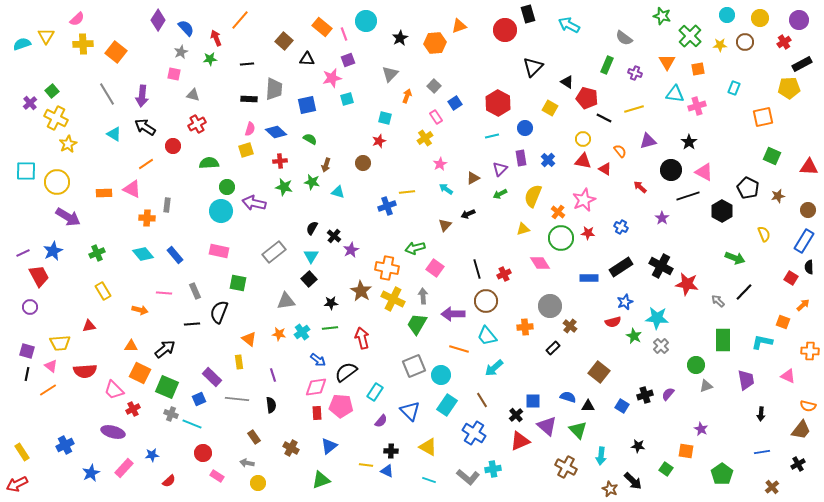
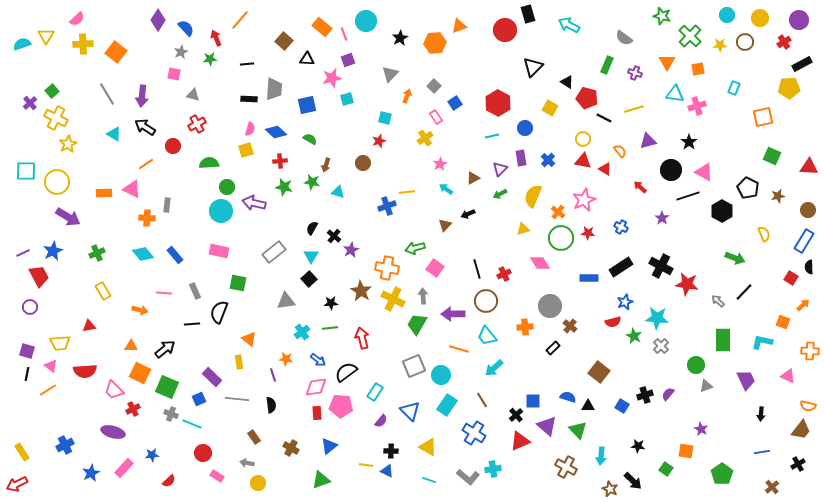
orange star at (279, 334): moved 7 px right, 25 px down
purple trapezoid at (746, 380): rotated 15 degrees counterclockwise
